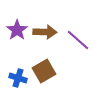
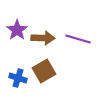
brown arrow: moved 2 px left, 6 px down
purple line: moved 1 px up; rotated 25 degrees counterclockwise
